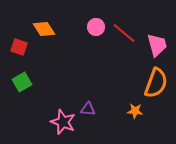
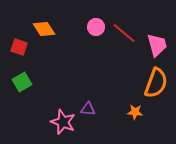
orange star: moved 1 px down
